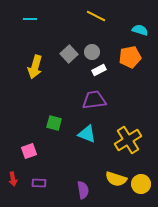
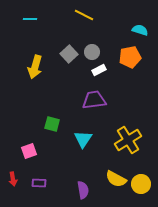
yellow line: moved 12 px left, 1 px up
green square: moved 2 px left, 1 px down
cyan triangle: moved 4 px left, 5 px down; rotated 42 degrees clockwise
yellow semicircle: rotated 10 degrees clockwise
